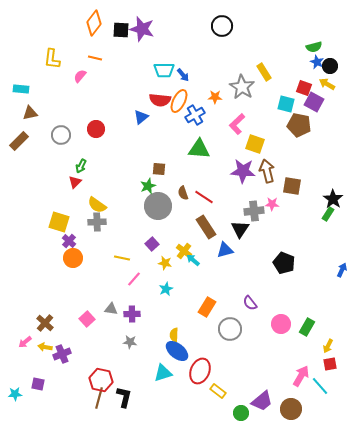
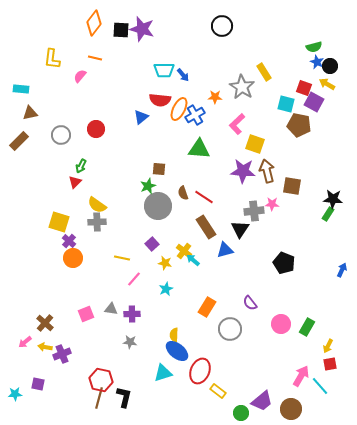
orange ellipse at (179, 101): moved 8 px down
black star at (333, 199): rotated 30 degrees counterclockwise
pink square at (87, 319): moved 1 px left, 5 px up; rotated 21 degrees clockwise
